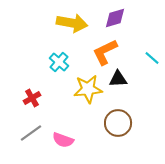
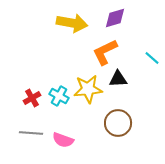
cyan cross: moved 34 px down; rotated 12 degrees counterclockwise
gray line: rotated 40 degrees clockwise
